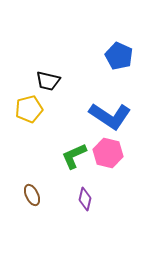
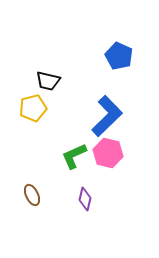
yellow pentagon: moved 4 px right, 1 px up
blue L-shape: moved 3 px left; rotated 78 degrees counterclockwise
